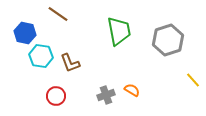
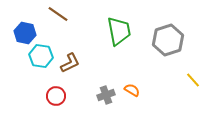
brown L-shape: rotated 95 degrees counterclockwise
